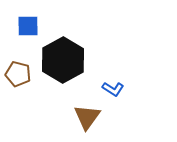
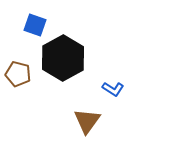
blue square: moved 7 px right, 1 px up; rotated 20 degrees clockwise
black hexagon: moved 2 px up
brown triangle: moved 4 px down
